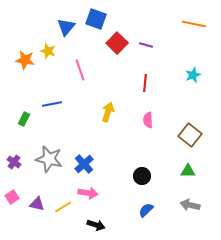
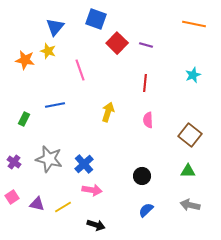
blue triangle: moved 11 px left
blue line: moved 3 px right, 1 px down
pink arrow: moved 4 px right, 3 px up
